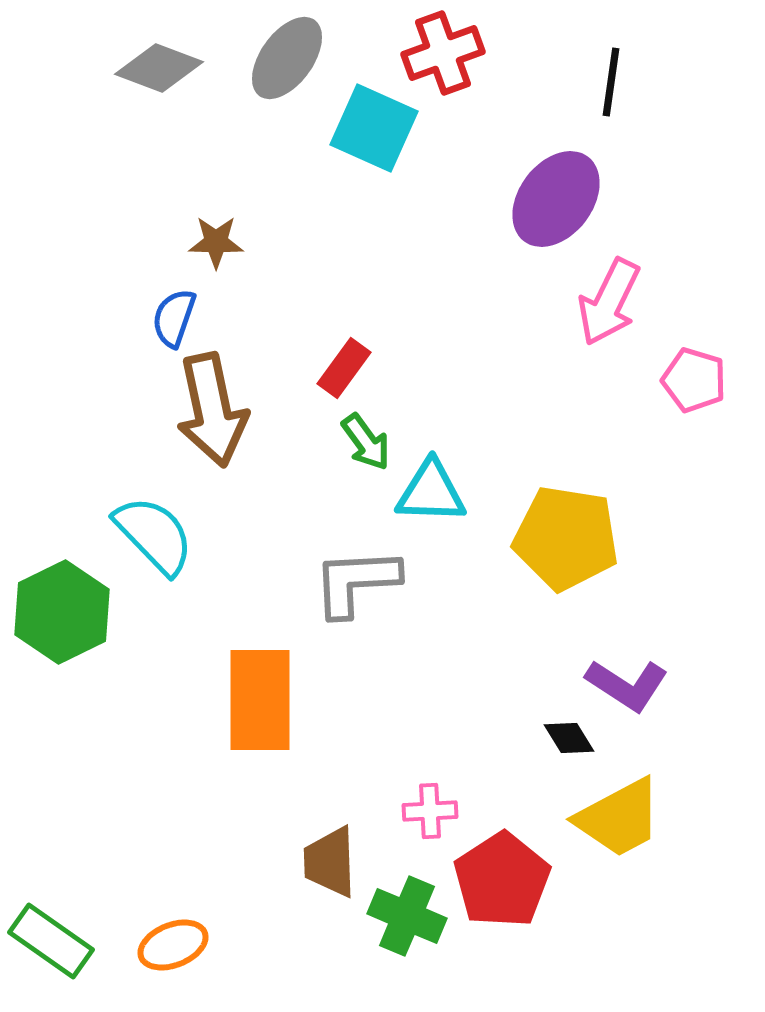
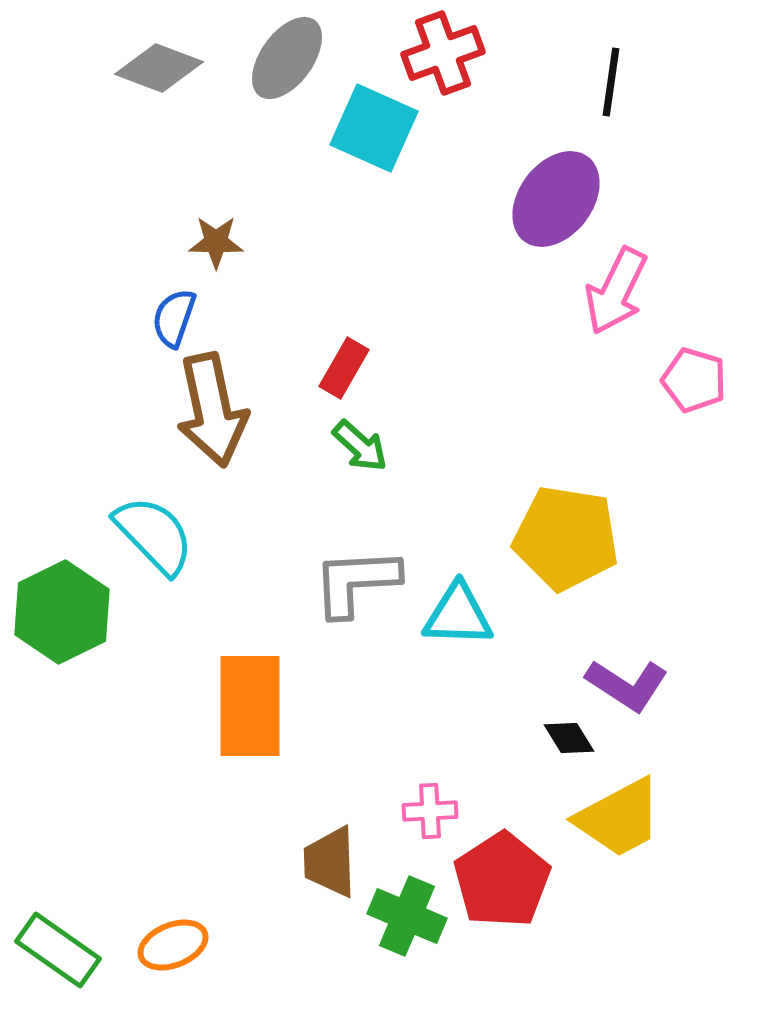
pink arrow: moved 7 px right, 11 px up
red rectangle: rotated 6 degrees counterclockwise
green arrow: moved 6 px left, 4 px down; rotated 12 degrees counterclockwise
cyan triangle: moved 27 px right, 123 px down
orange rectangle: moved 10 px left, 6 px down
green rectangle: moved 7 px right, 9 px down
